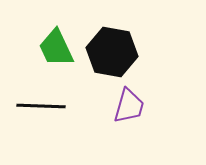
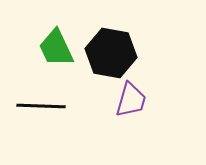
black hexagon: moved 1 px left, 1 px down
purple trapezoid: moved 2 px right, 6 px up
